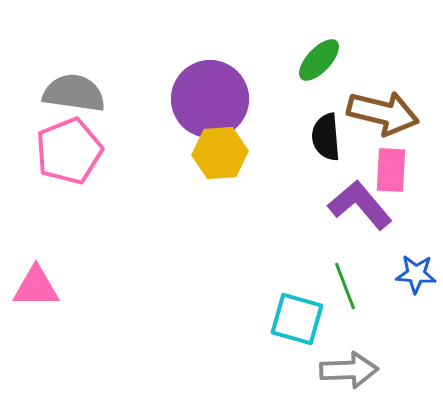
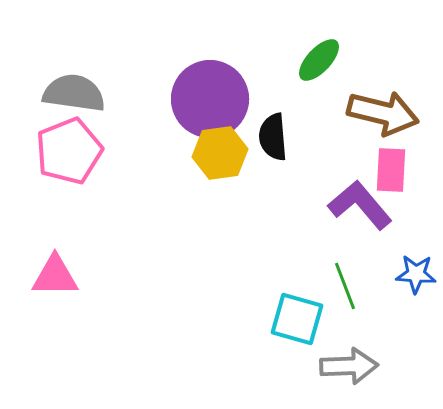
black semicircle: moved 53 px left
yellow hexagon: rotated 4 degrees counterclockwise
pink triangle: moved 19 px right, 11 px up
gray arrow: moved 4 px up
